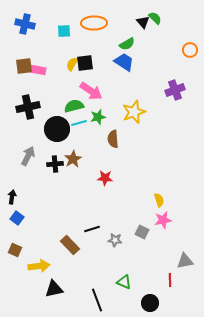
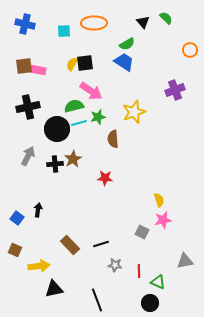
green semicircle at (155, 18): moved 11 px right
black arrow at (12, 197): moved 26 px right, 13 px down
black line at (92, 229): moved 9 px right, 15 px down
gray star at (115, 240): moved 25 px down
red line at (170, 280): moved 31 px left, 9 px up
green triangle at (124, 282): moved 34 px right
